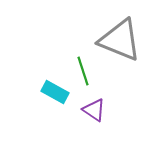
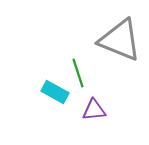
green line: moved 5 px left, 2 px down
purple triangle: rotated 40 degrees counterclockwise
